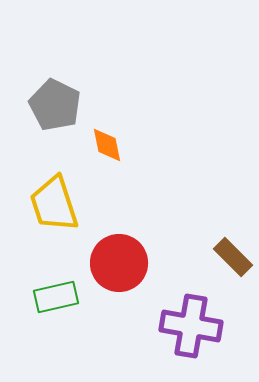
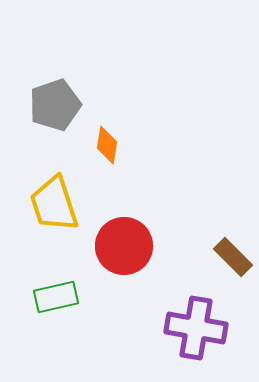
gray pentagon: rotated 27 degrees clockwise
orange diamond: rotated 21 degrees clockwise
red circle: moved 5 px right, 17 px up
purple cross: moved 5 px right, 2 px down
